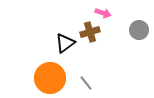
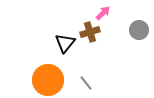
pink arrow: rotated 63 degrees counterclockwise
black triangle: rotated 15 degrees counterclockwise
orange circle: moved 2 px left, 2 px down
